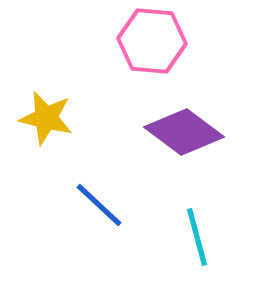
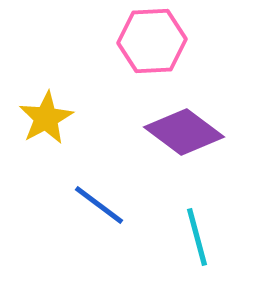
pink hexagon: rotated 8 degrees counterclockwise
yellow star: rotated 30 degrees clockwise
blue line: rotated 6 degrees counterclockwise
